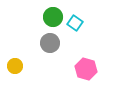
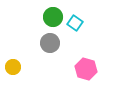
yellow circle: moved 2 px left, 1 px down
